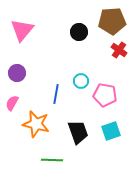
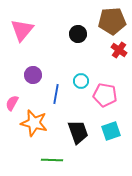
black circle: moved 1 px left, 2 px down
purple circle: moved 16 px right, 2 px down
orange star: moved 2 px left, 1 px up
